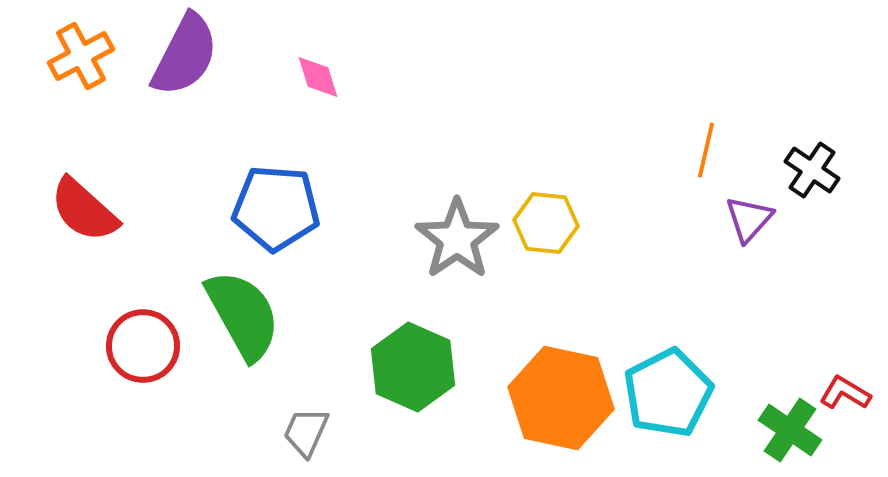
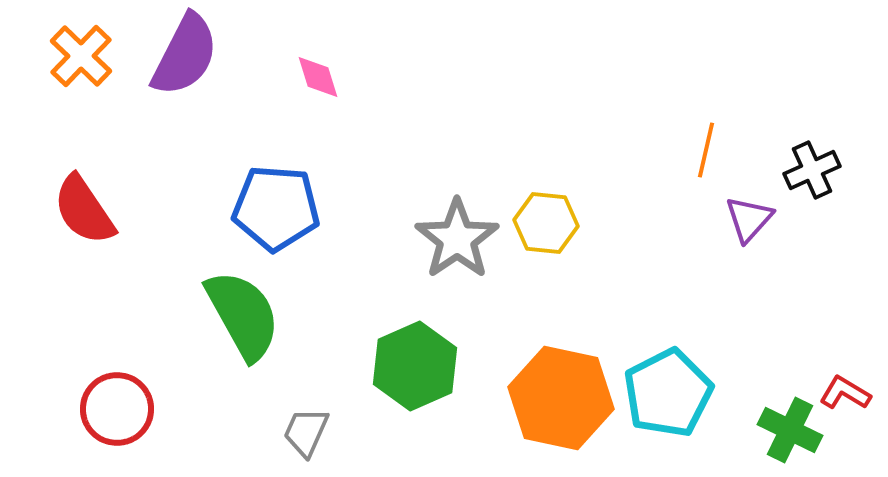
orange cross: rotated 18 degrees counterclockwise
black cross: rotated 32 degrees clockwise
red semicircle: rotated 14 degrees clockwise
red circle: moved 26 px left, 63 px down
green hexagon: moved 2 px right, 1 px up; rotated 12 degrees clockwise
green cross: rotated 8 degrees counterclockwise
